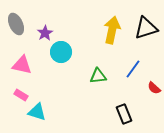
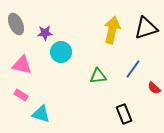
purple star: rotated 28 degrees clockwise
cyan triangle: moved 4 px right, 2 px down
